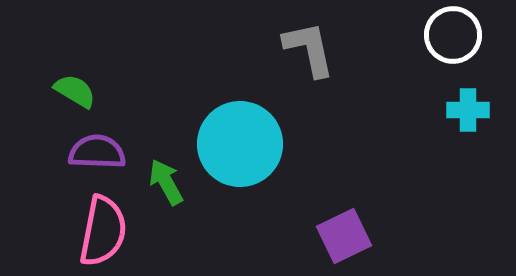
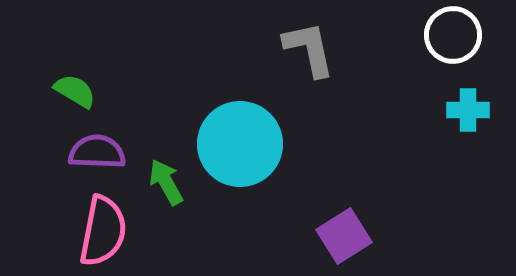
purple square: rotated 6 degrees counterclockwise
